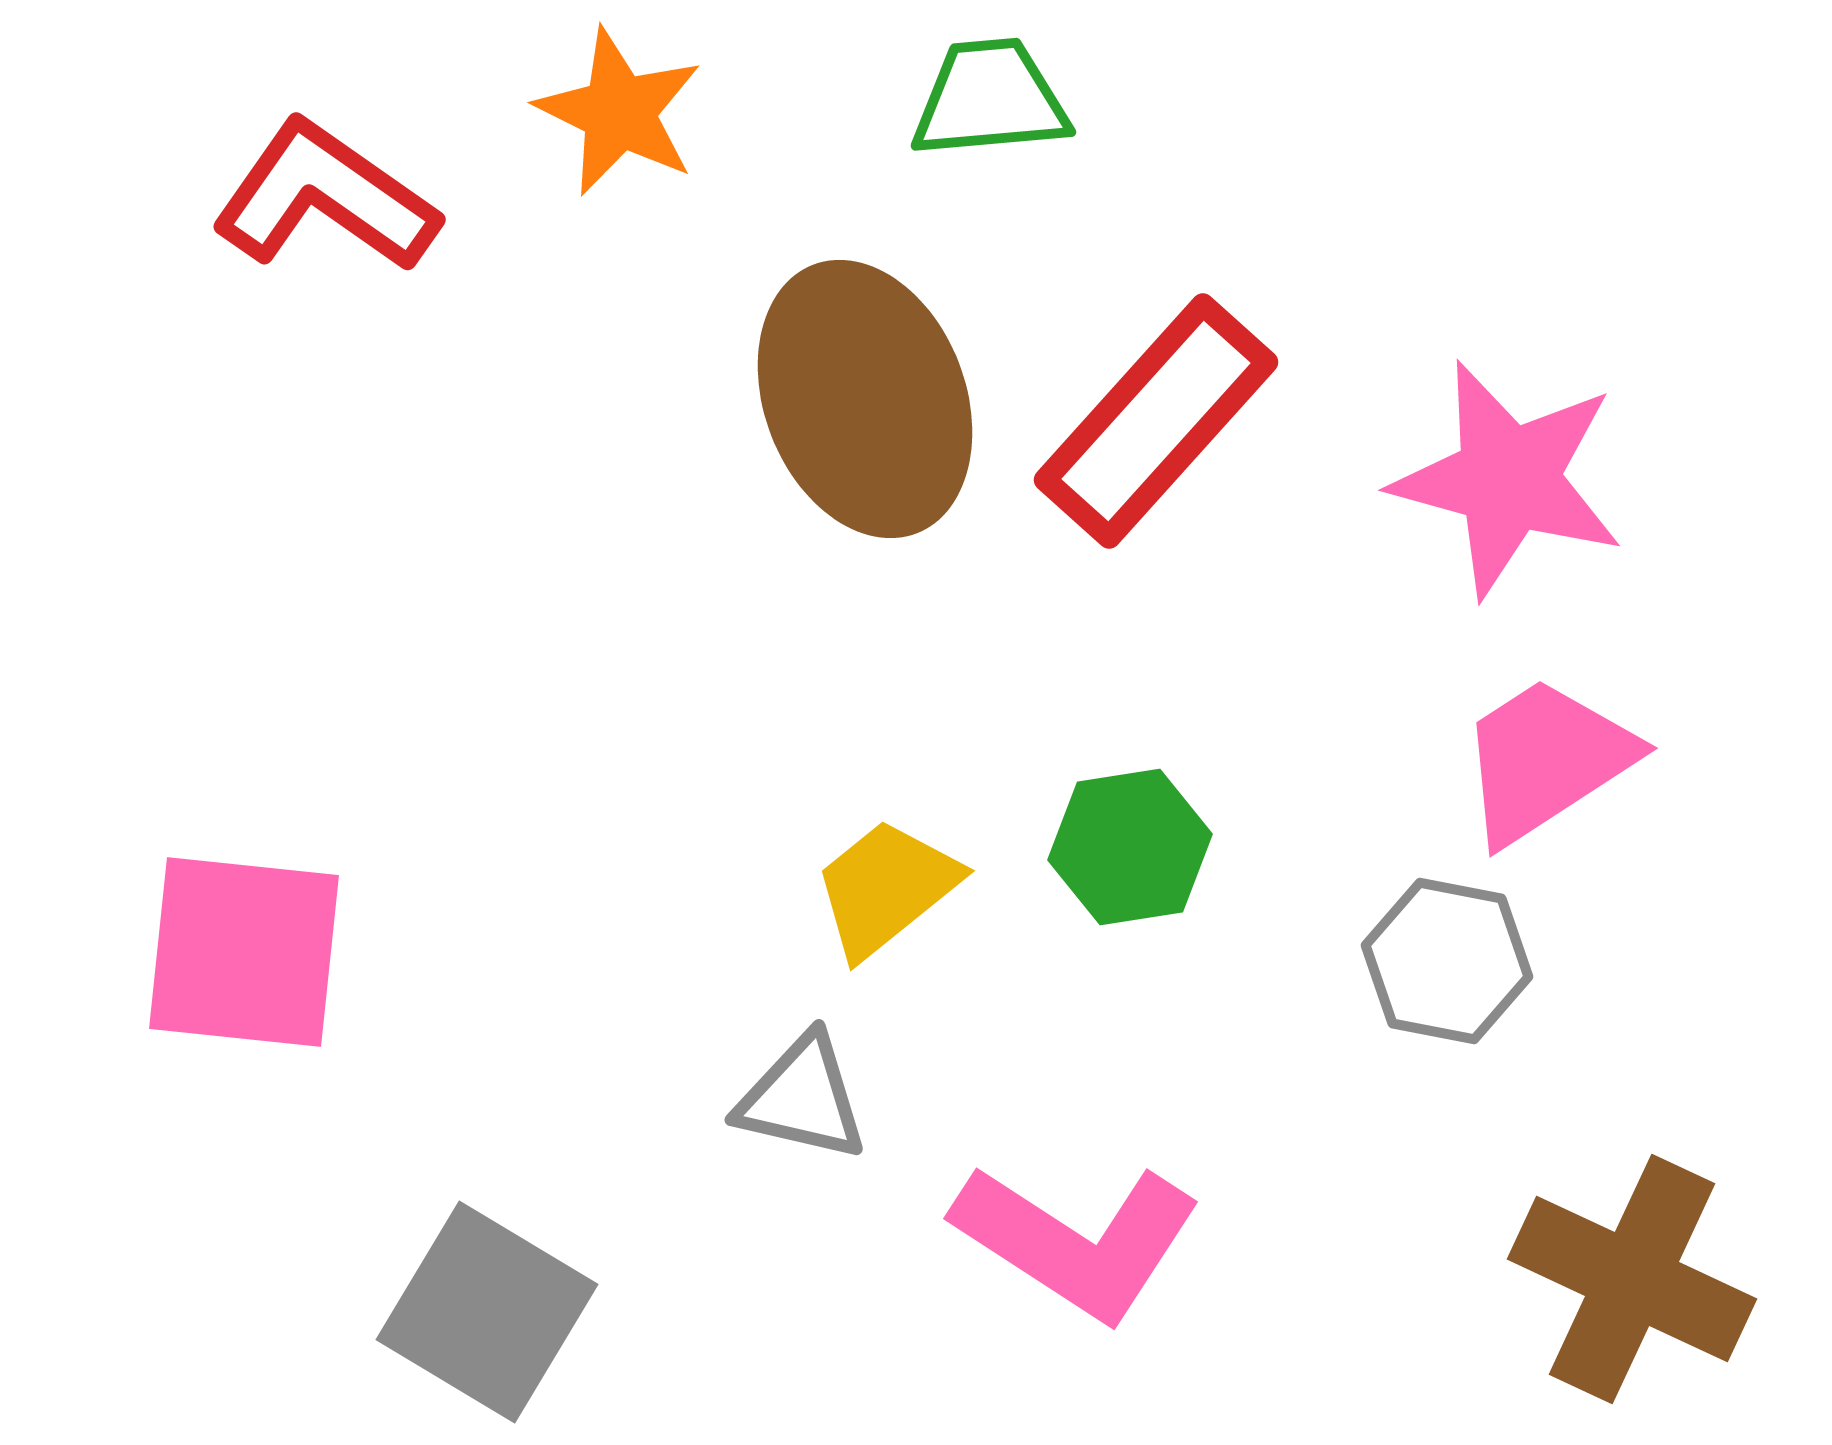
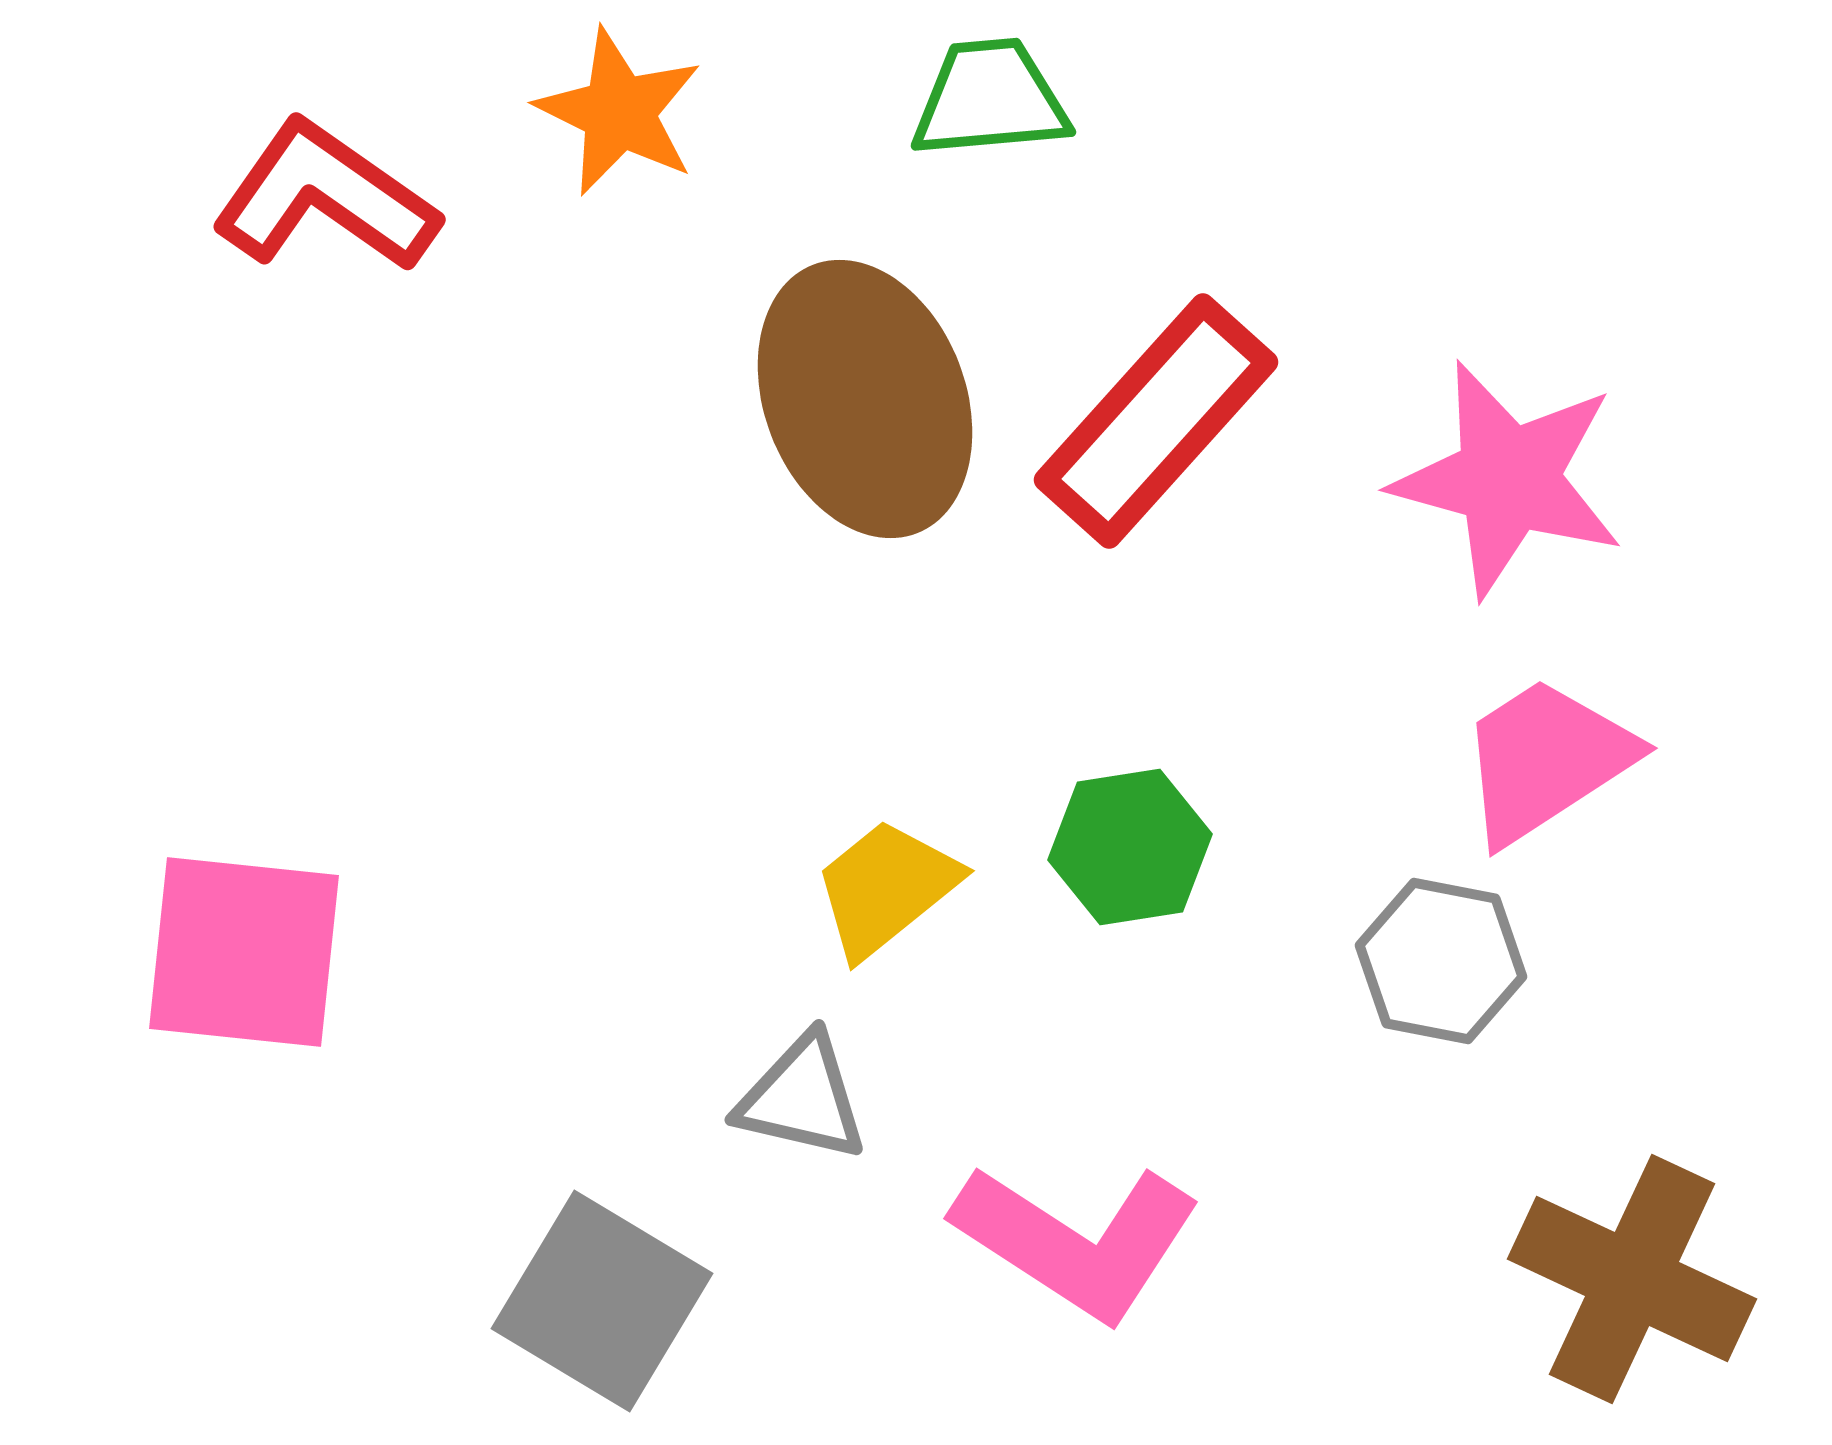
gray hexagon: moved 6 px left
gray square: moved 115 px right, 11 px up
